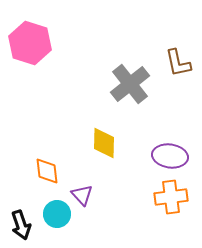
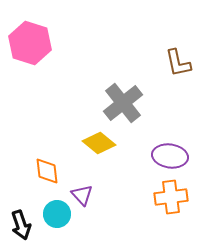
gray cross: moved 7 px left, 19 px down
yellow diamond: moved 5 px left; rotated 52 degrees counterclockwise
